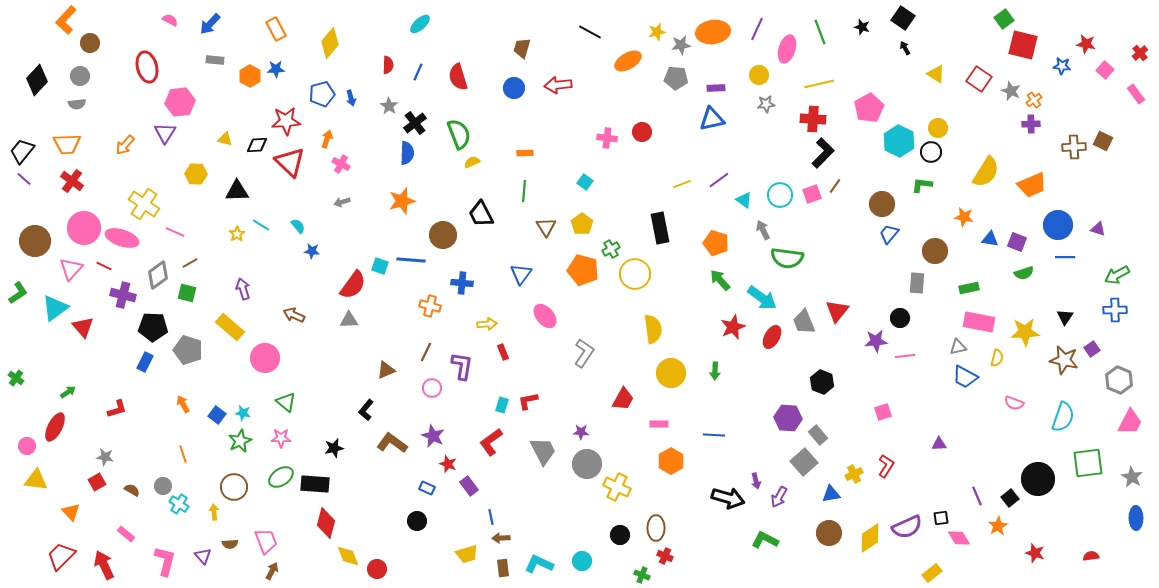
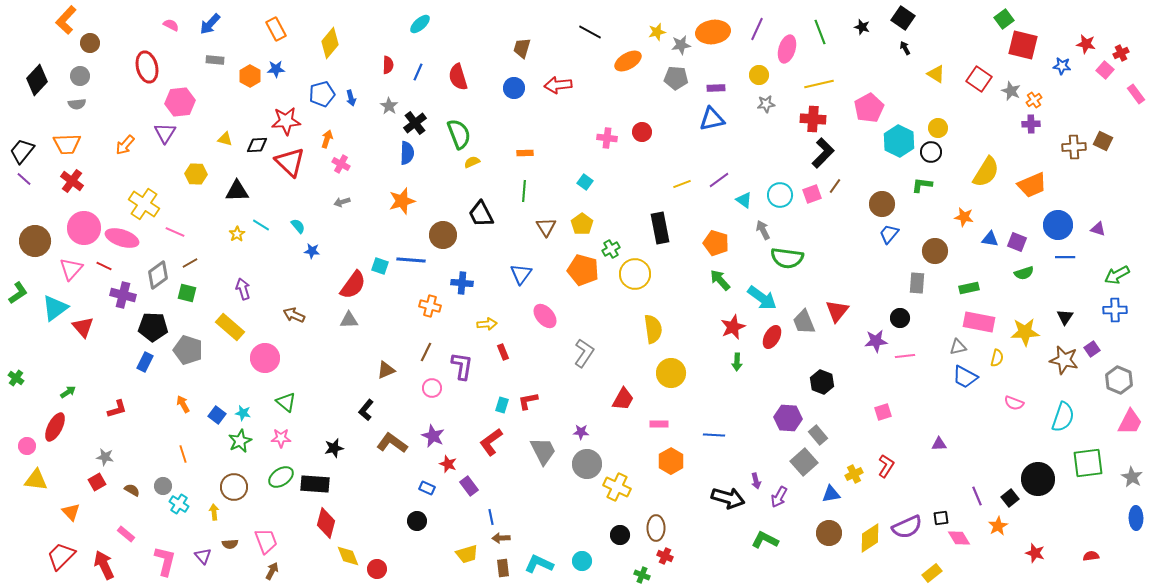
pink semicircle at (170, 20): moved 1 px right, 5 px down
red cross at (1140, 53): moved 19 px left; rotated 14 degrees clockwise
green arrow at (715, 371): moved 22 px right, 9 px up
